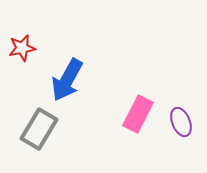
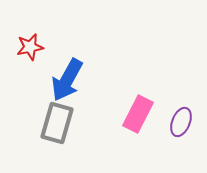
red star: moved 8 px right, 1 px up
purple ellipse: rotated 44 degrees clockwise
gray rectangle: moved 18 px right, 6 px up; rotated 15 degrees counterclockwise
